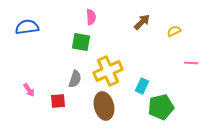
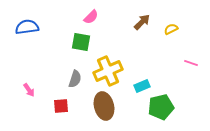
pink semicircle: rotated 49 degrees clockwise
yellow semicircle: moved 3 px left, 2 px up
pink line: rotated 16 degrees clockwise
cyan rectangle: rotated 42 degrees clockwise
red square: moved 3 px right, 5 px down
